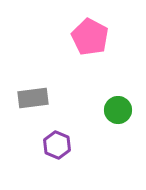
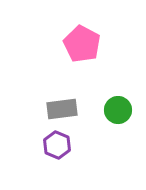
pink pentagon: moved 8 px left, 7 px down
gray rectangle: moved 29 px right, 11 px down
